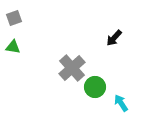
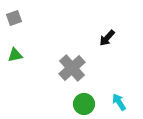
black arrow: moved 7 px left
green triangle: moved 2 px right, 8 px down; rotated 21 degrees counterclockwise
green circle: moved 11 px left, 17 px down
cyan arrow: moved 2 px left, 1 px up
